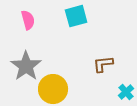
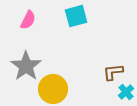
pink semicircle: rotated 42 degrees clockwise
brown L-shape: moved 10 px right, 8 px down
